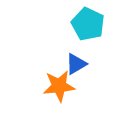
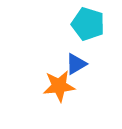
cyan pentagon: rotated 8 degrees counterclockwise
